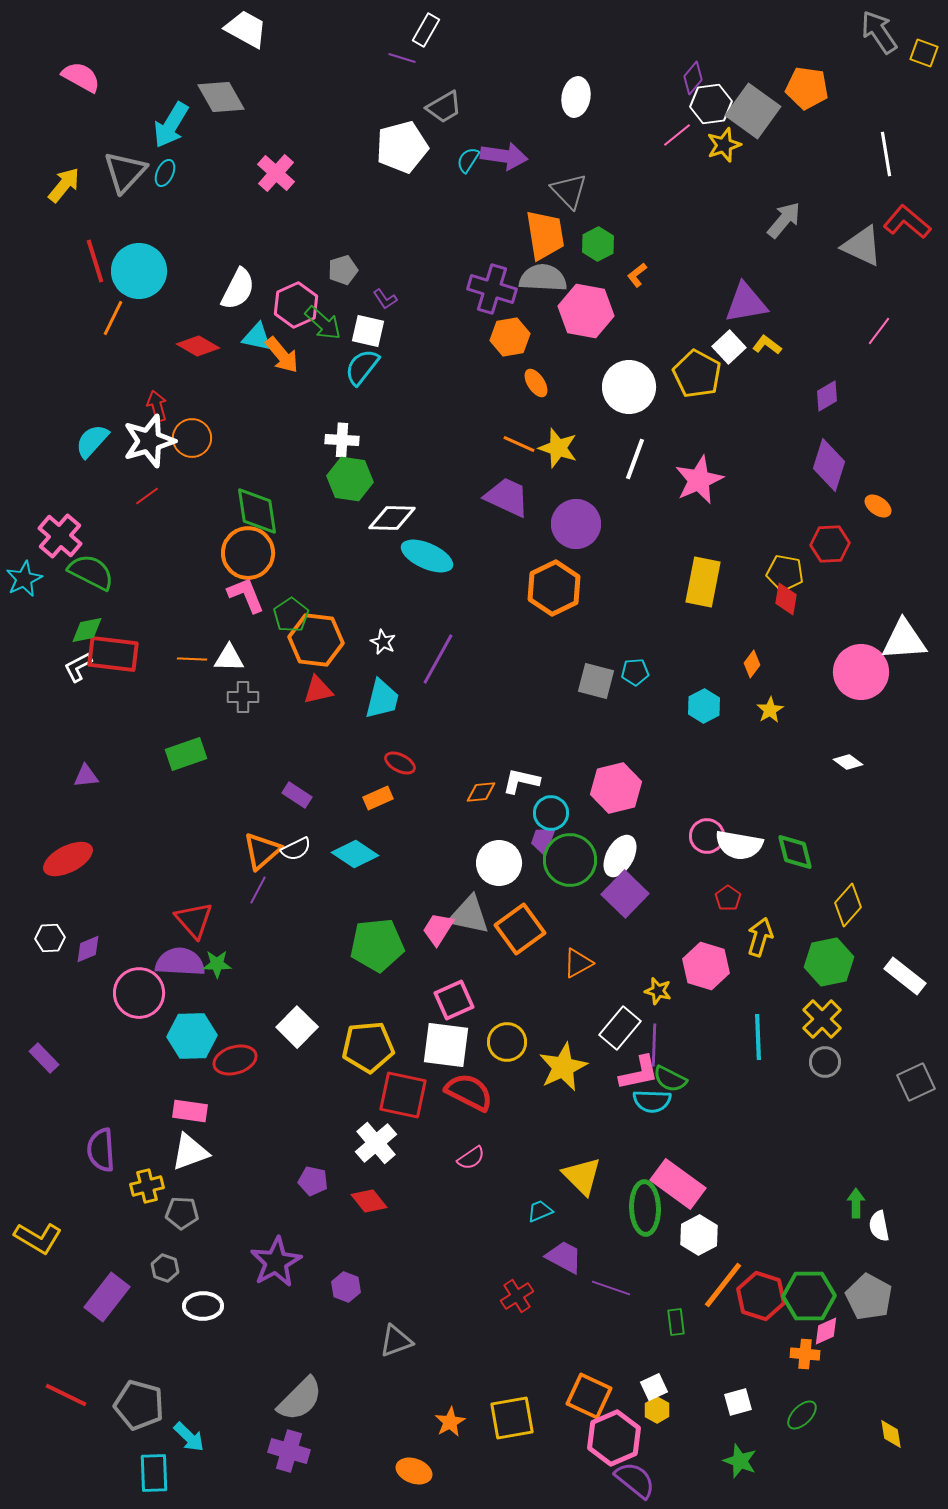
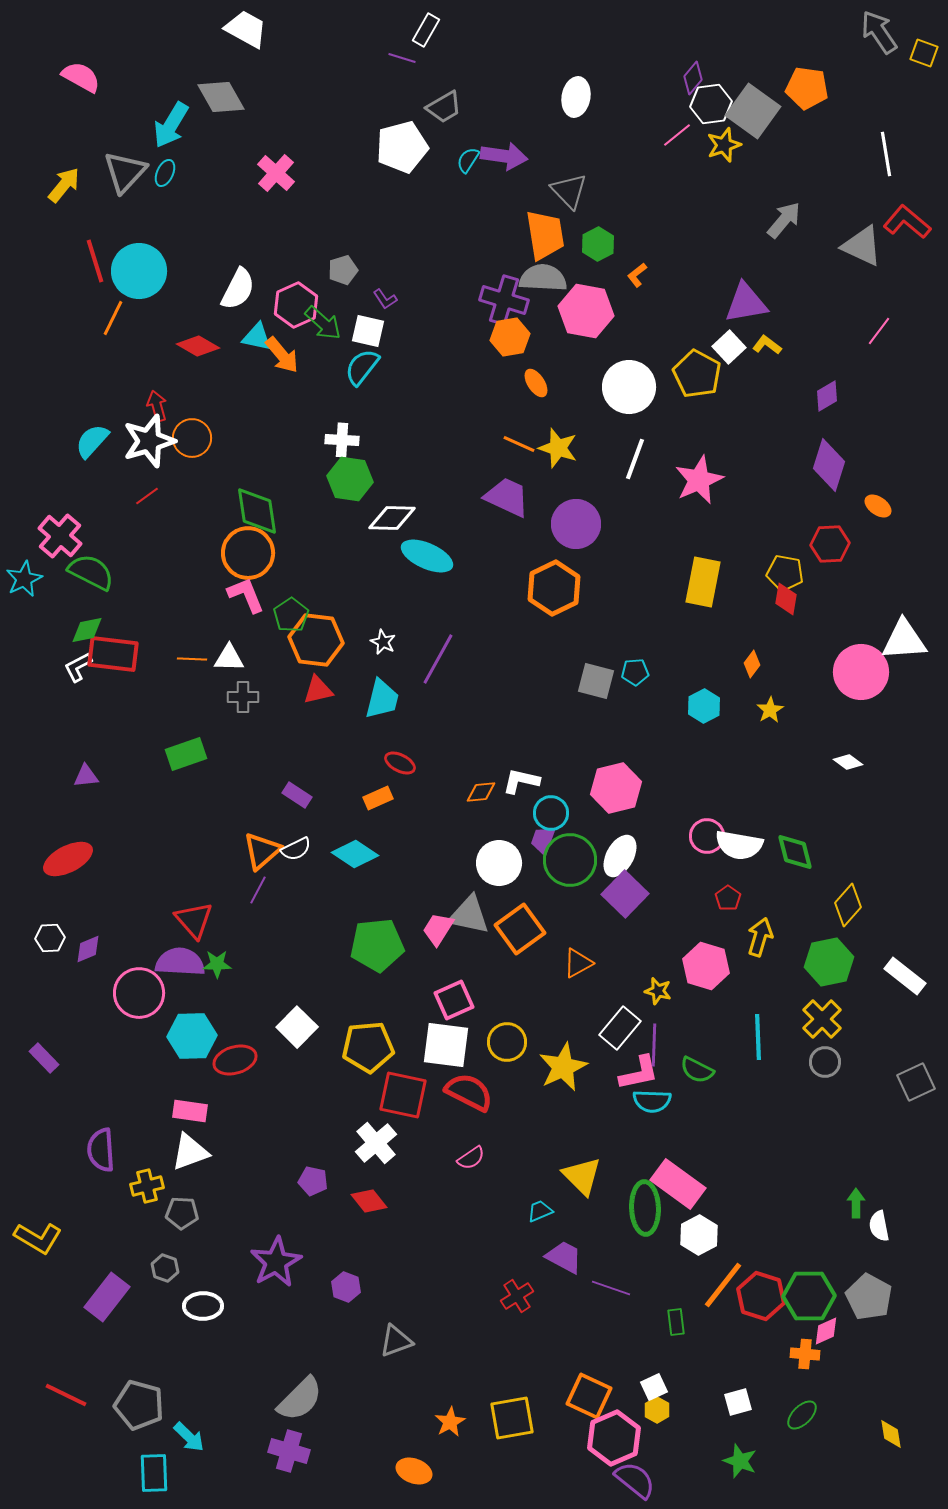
purple cross at (492, 289): moved 12 px right, 11 px down
green semicircle at (670, 1079): moved 27 px right, 9 px up
